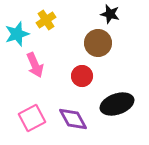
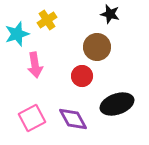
yellow cross: moved 1 px right
brown circle: moved 1 px left, 4 px down
pink arrow: rotated 15 degrees clockwise
